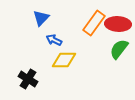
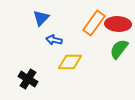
blue arrow: rotated 14 degrees counterclockwise
yellow diamond: moved 6 px right, 2 px down
